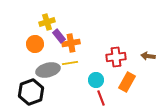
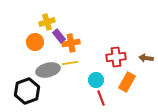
orange circle: moved 2 px up
brown arrow: moved 2 px left, 2 px down
black hexagon: moved 4 px left, 1 px up
